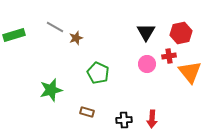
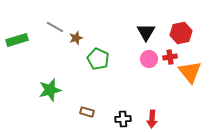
green rectangle: moved 3 px right, 5 px down
red cross: moved 1 px right, 1 px down
pink circle: moved 2 px right, 5 px up
green pentagon: moved 14 px up
green star: moved 1 px left
black cross: moved 1 px left, 1 px up
